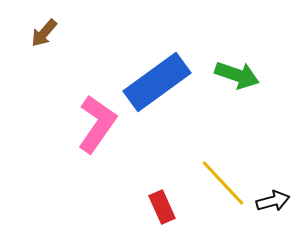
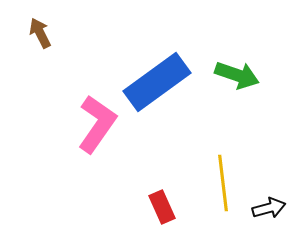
brown arrow: moved 4 px left; rotated 112 degrees clockwise
yellow line: rotated 36 degrees clockwise
black arrow: moved 4 px left, 7 px down
